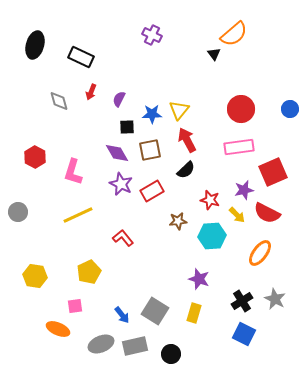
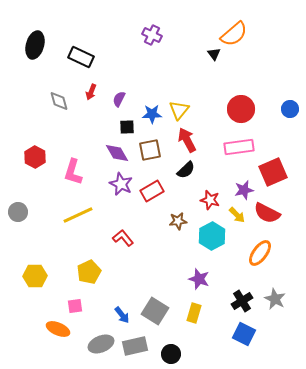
cyan hexagon at (212, 236): rotated 24 degrees counterclockwise
yellow hexagon at (35, 276): rotated 10 degrees counterclockwise
